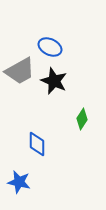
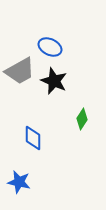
blue diamond: moved 4 px left, 6 px up
